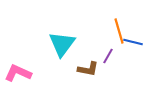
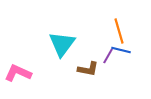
blue line: moved 12 px left, 8 px down
